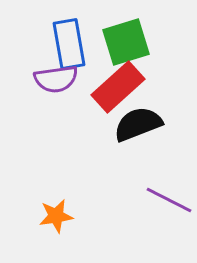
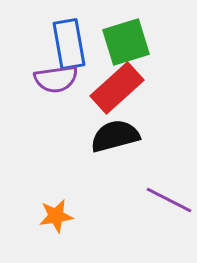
red rectangle: moved 1 px left, 1 px down
black semicircle: moved 23 px left, 12 px down; rotated 6 degrees clockwise
